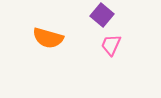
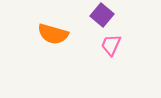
orange semicircle: moved 5 px right, 4 px up
